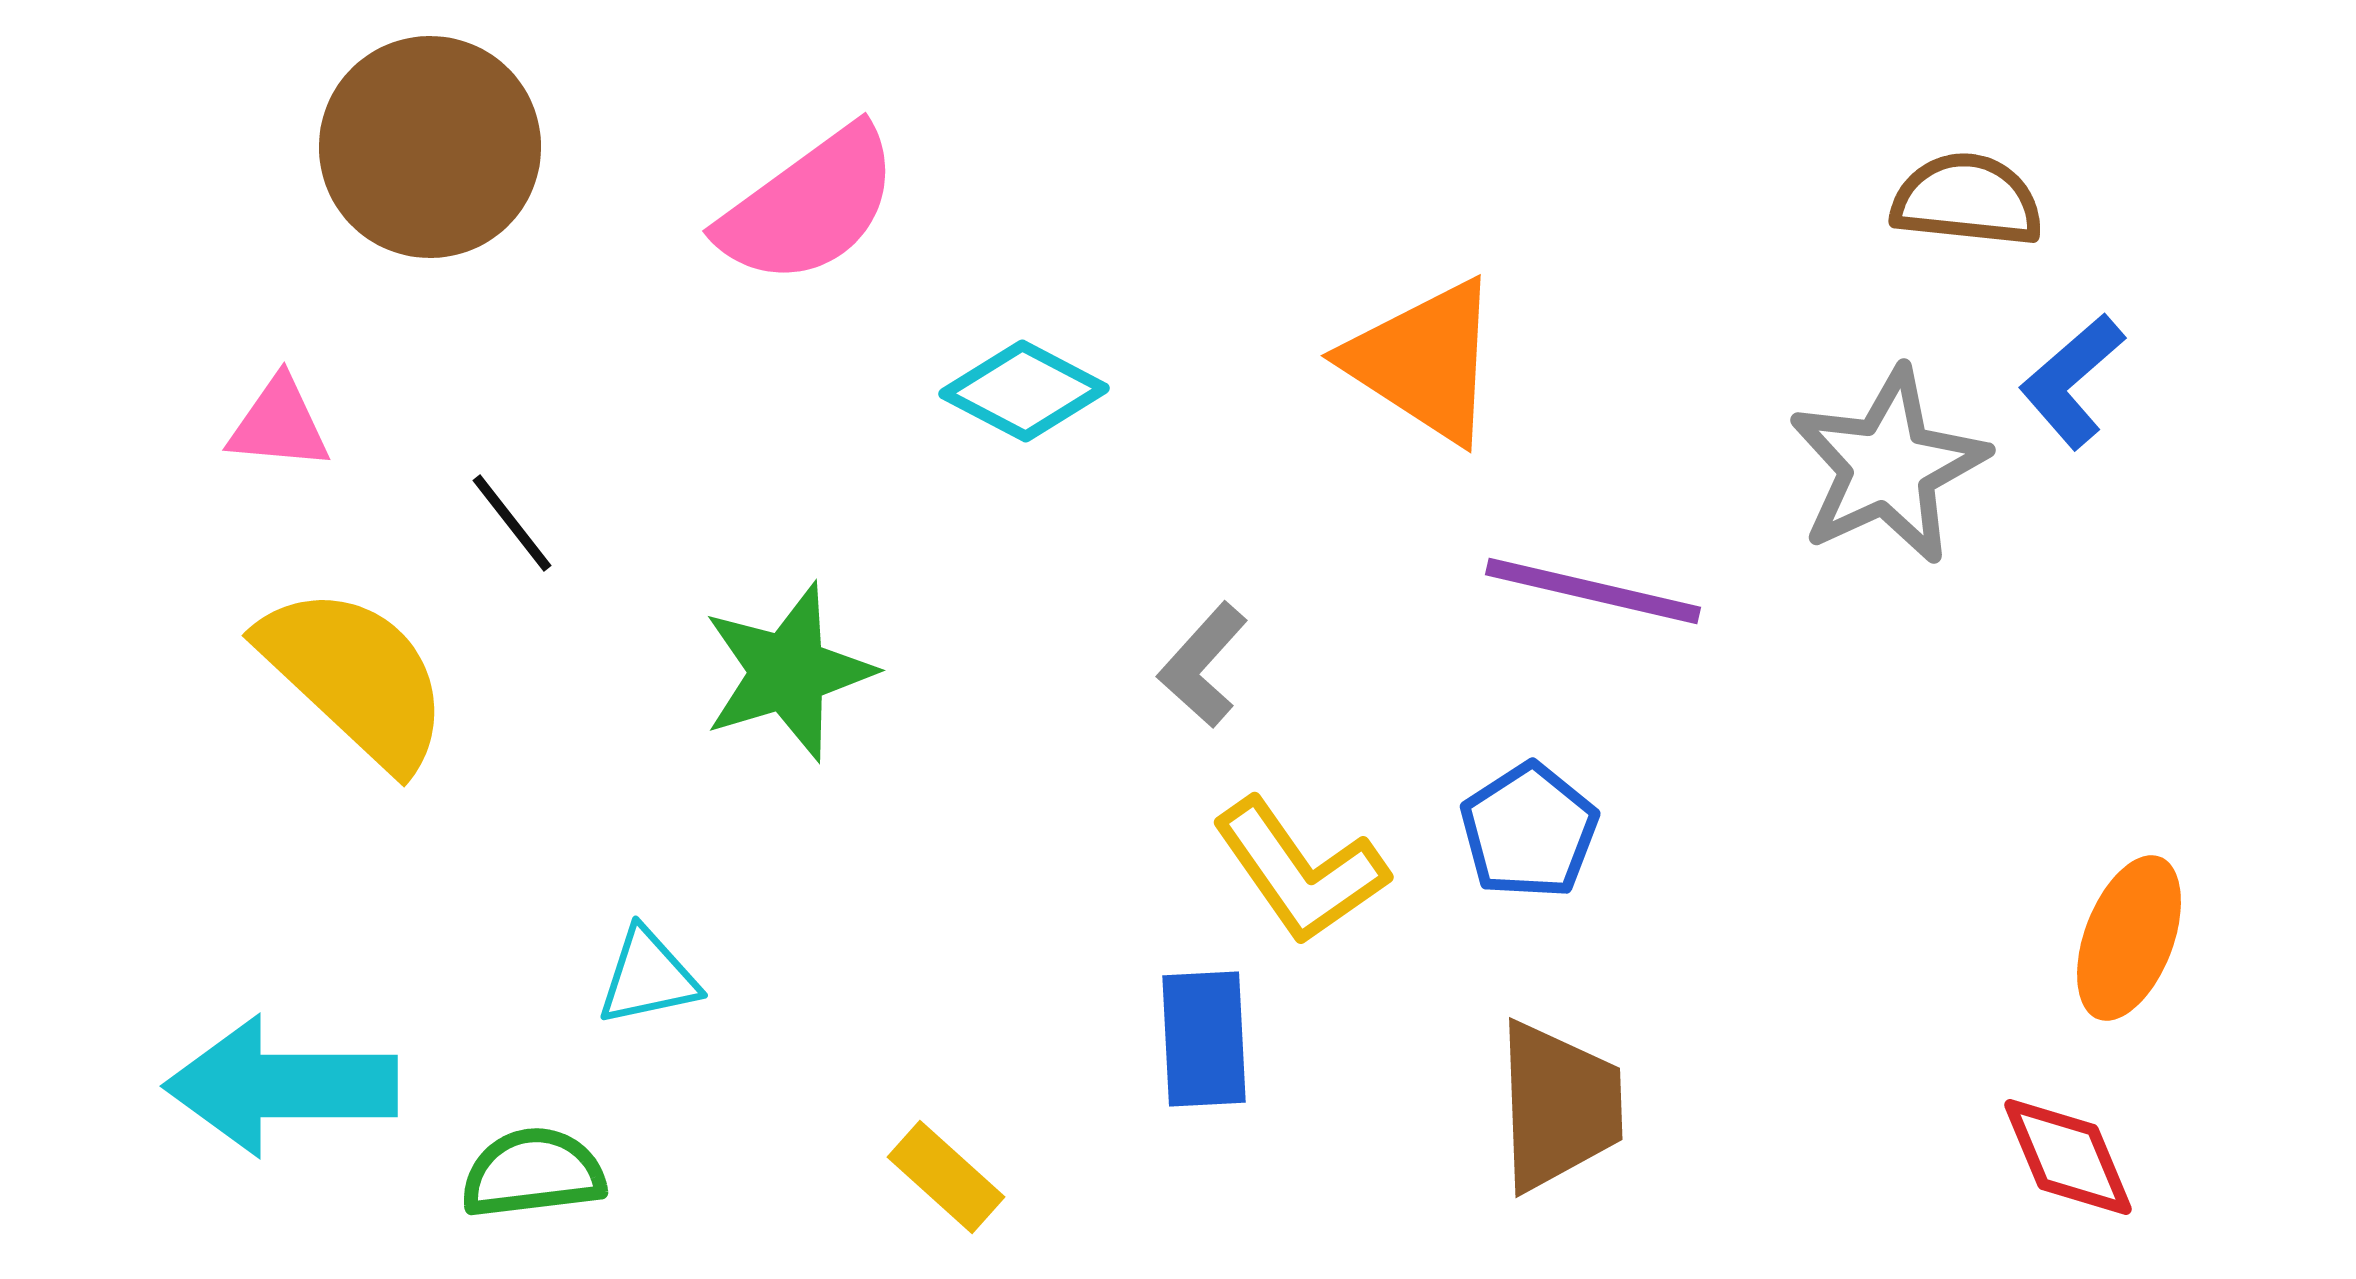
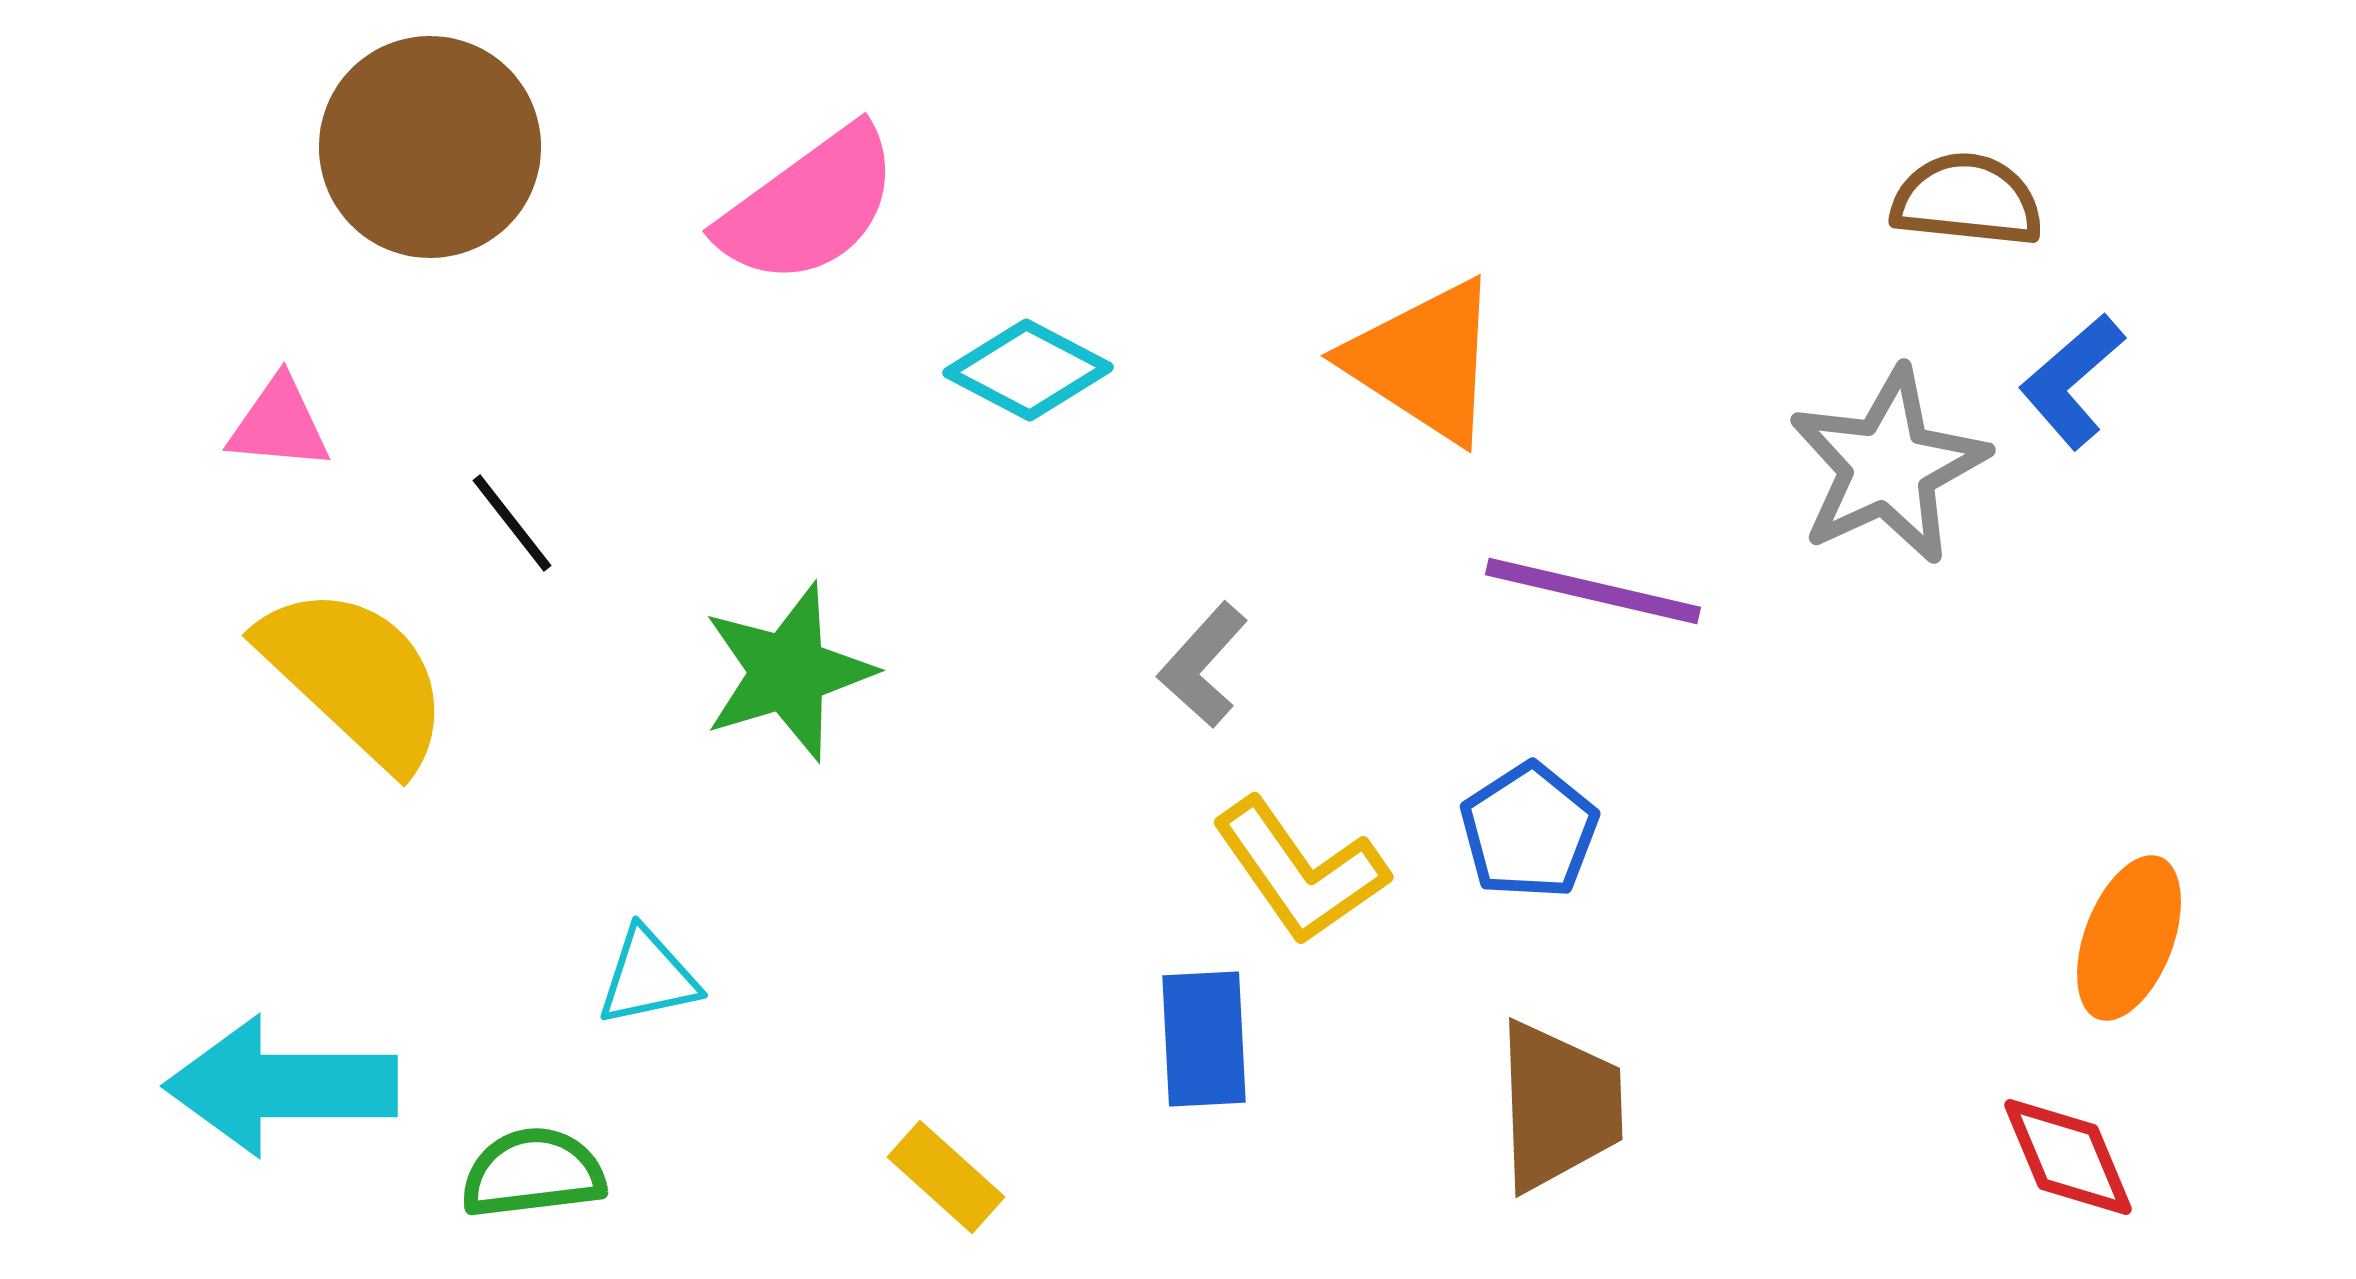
cyan diamond: moved 4 px right, 21 px up
